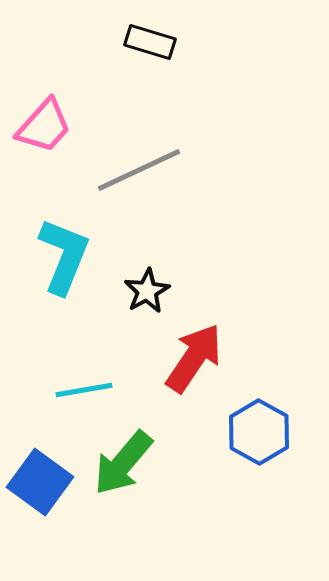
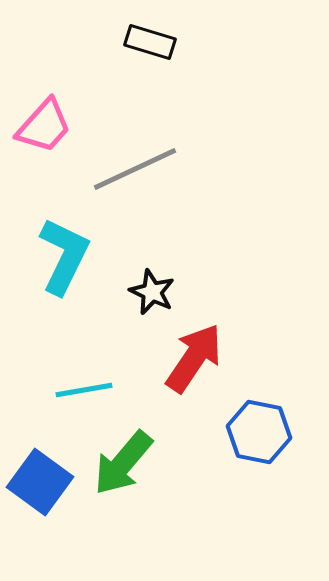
gray line: moved 4 px left, 1 px up
cyan L-shape: rotated 4 degrees clockwise
black star: moved 5 px right, 1 px down; rotated 18 degrees counterclockwise
blue hexagon: rotated 18 degrees counterclockwise
